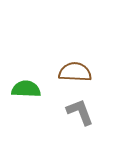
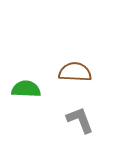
gray L-shape: moved 8 px down
